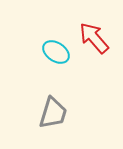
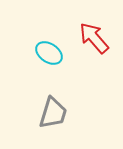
cyan ellipse: moved 7 px left, 1 px down
